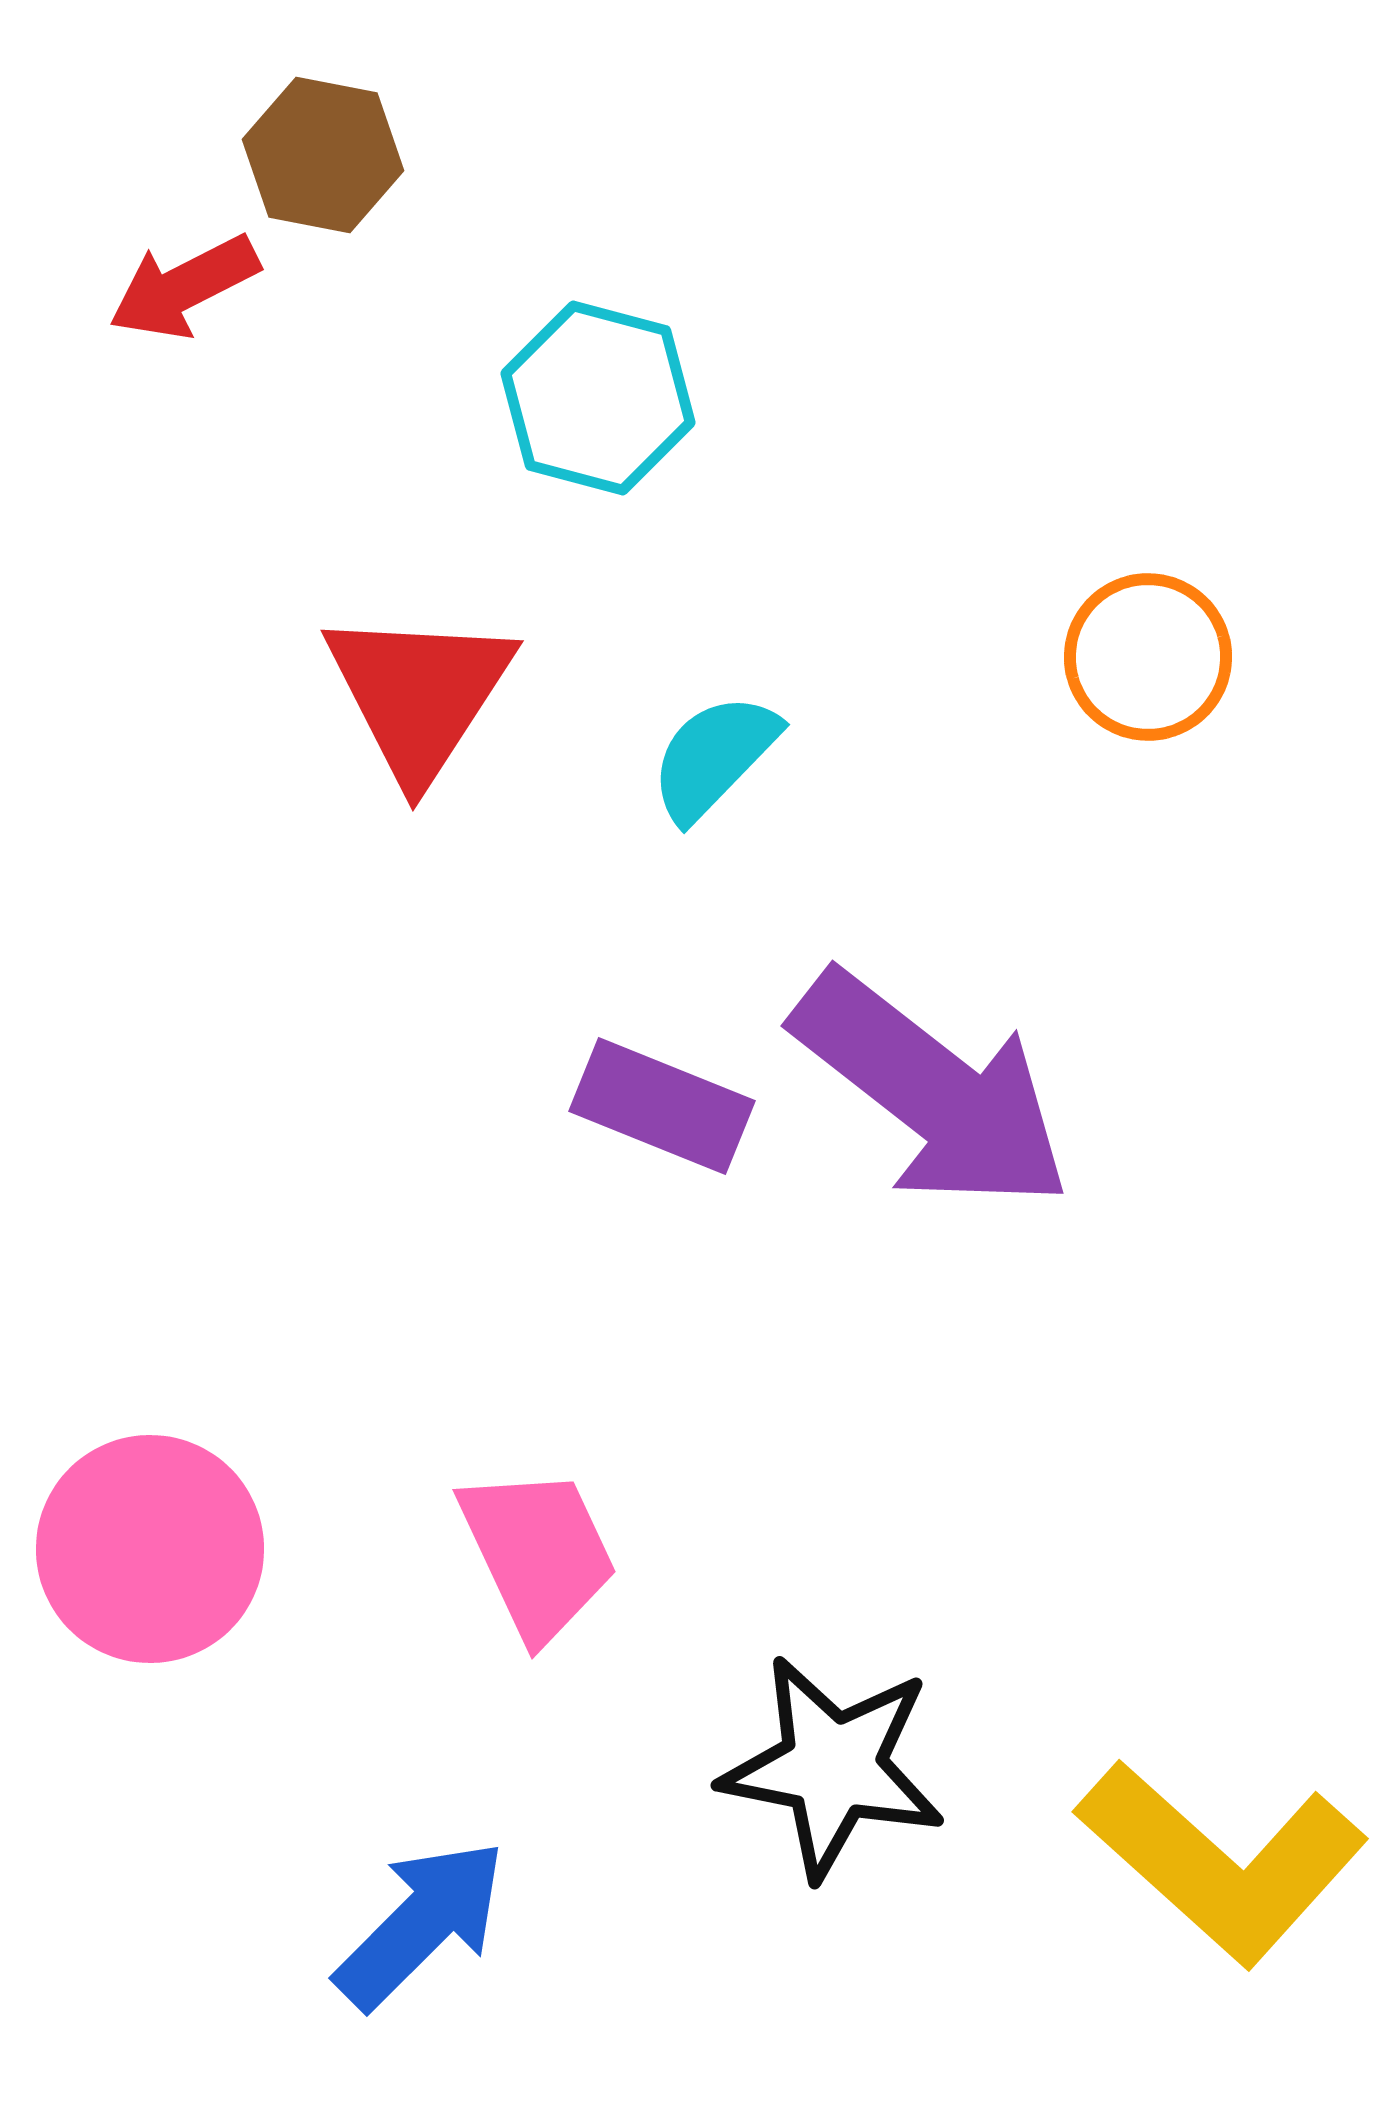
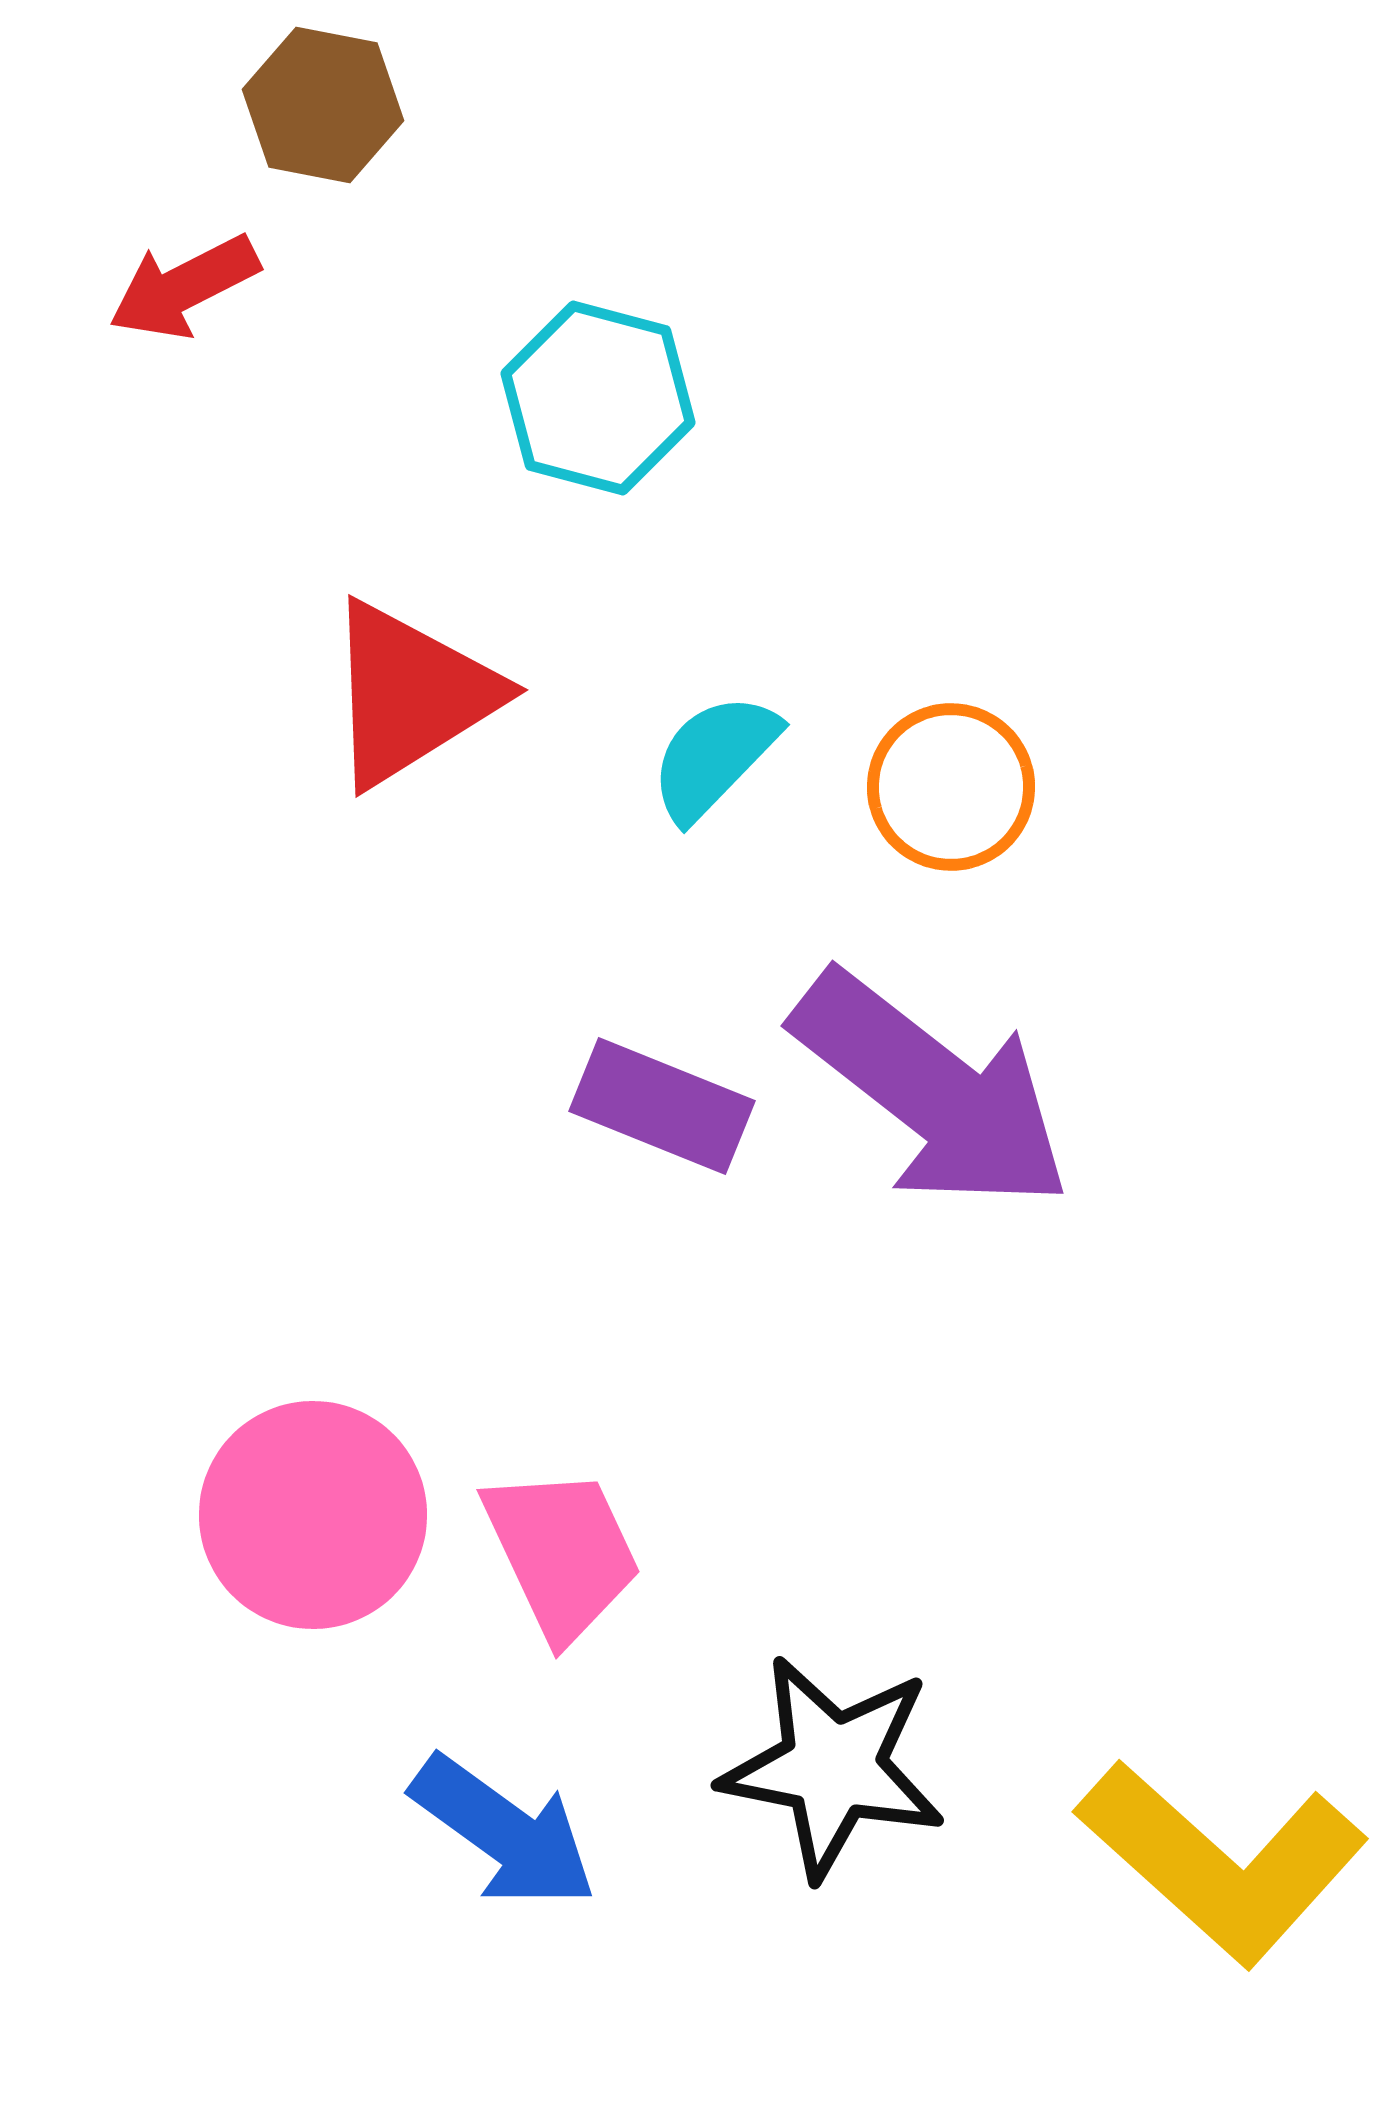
brown hexagon: moved 50 px up
orange circle: moved 197 px left, 130 px down
red triangle: moved 8 px left; rotated 25 degrees clockwise
pink circle: moved 163 px right, 34 px up
pink trapezoid: moved 24 px right
blue arrow: moved 83 px right, 92 px up; rotated 81 degrees clockwise
